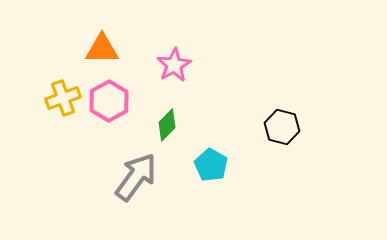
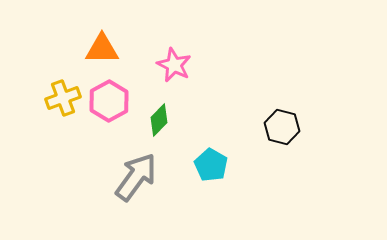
pink star: rotated 16 degrees counterclockwise
green diamond: moved 8 px left, 5 px up
